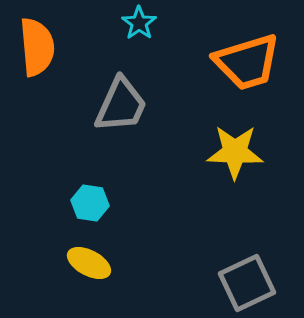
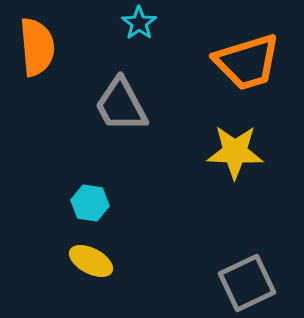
gray trapezoid: rotated 128 degrees clockwise
yellow ellipse: moved 2 px right, 2 px up
